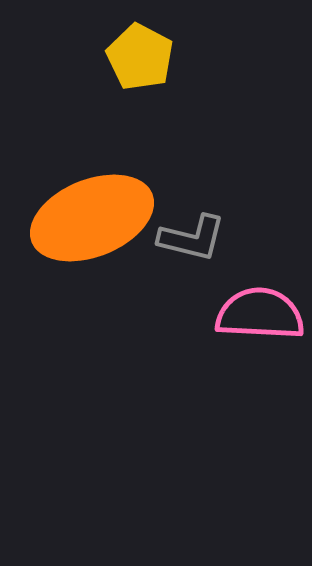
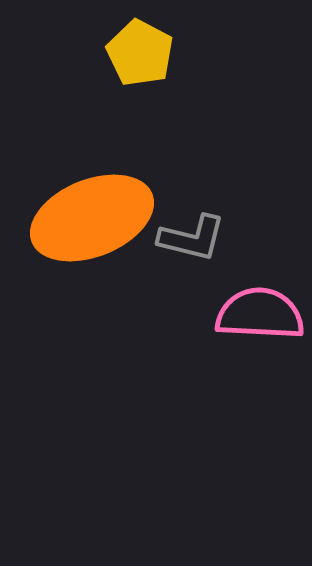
yellow pentagon: moved 4 px up
